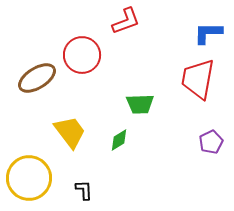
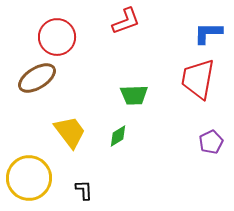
red circle: moved 25 px left, 18 px up
green trapezoid: moved 6 px left, 9 px up
green diamond: moved 1 px left, 4 px up
